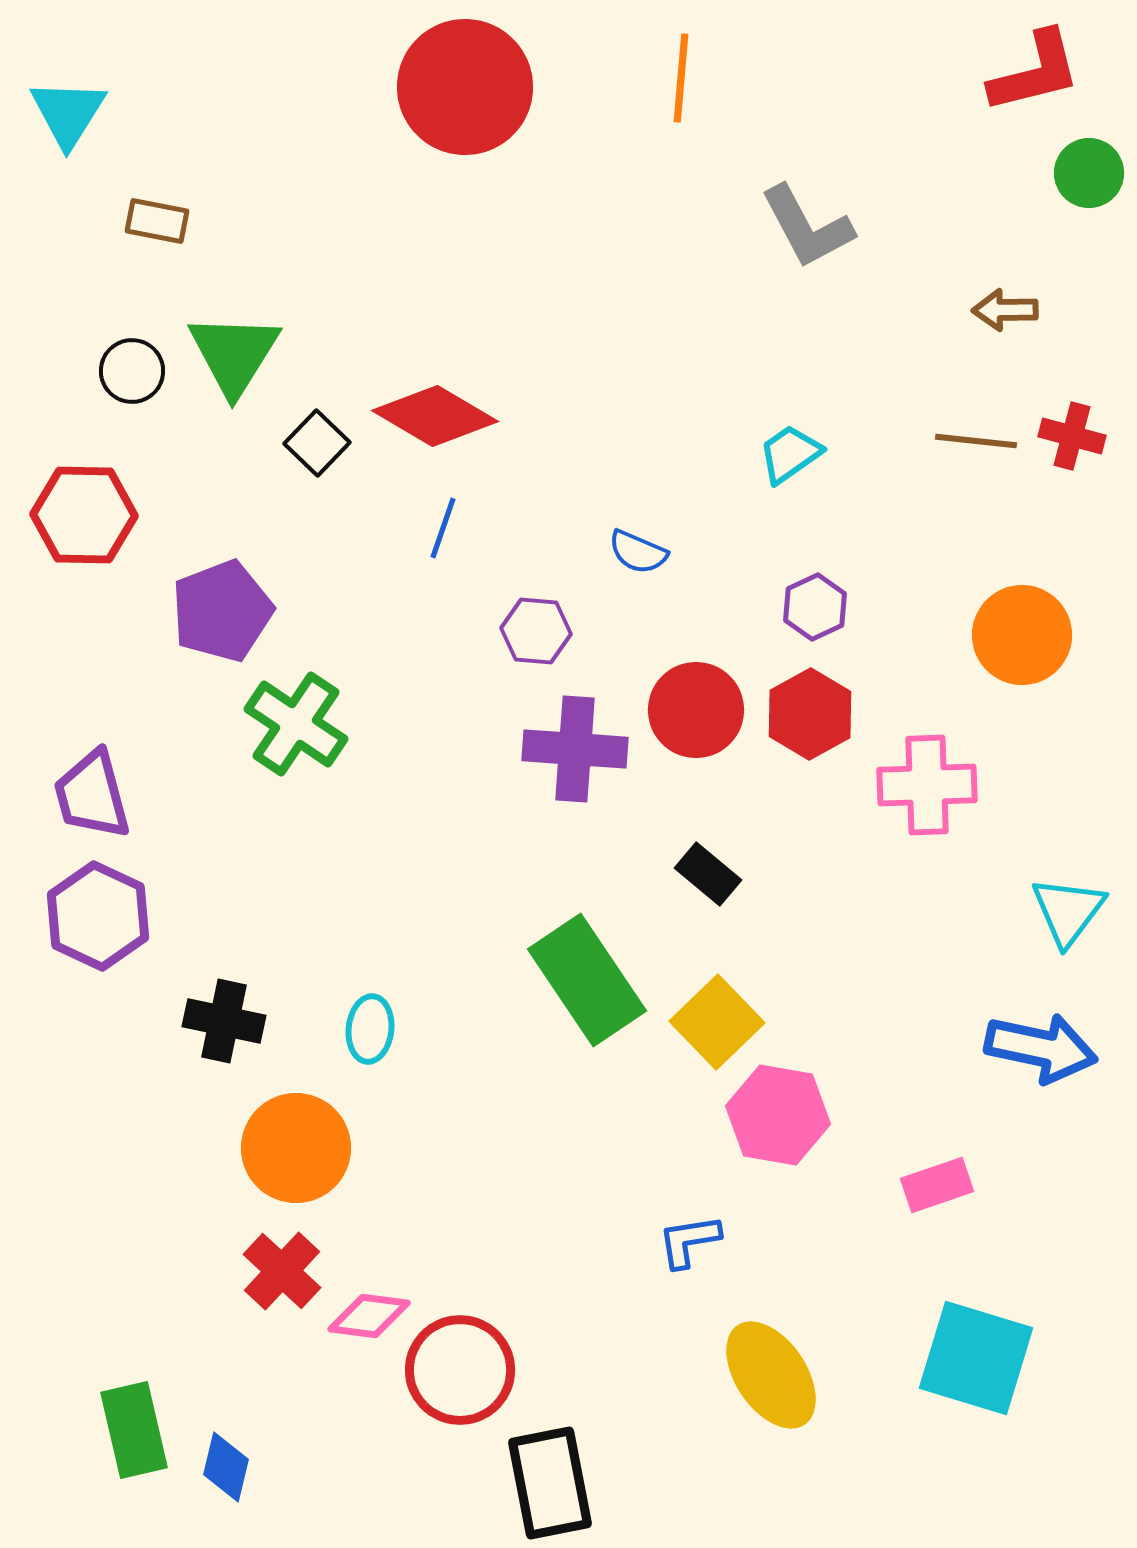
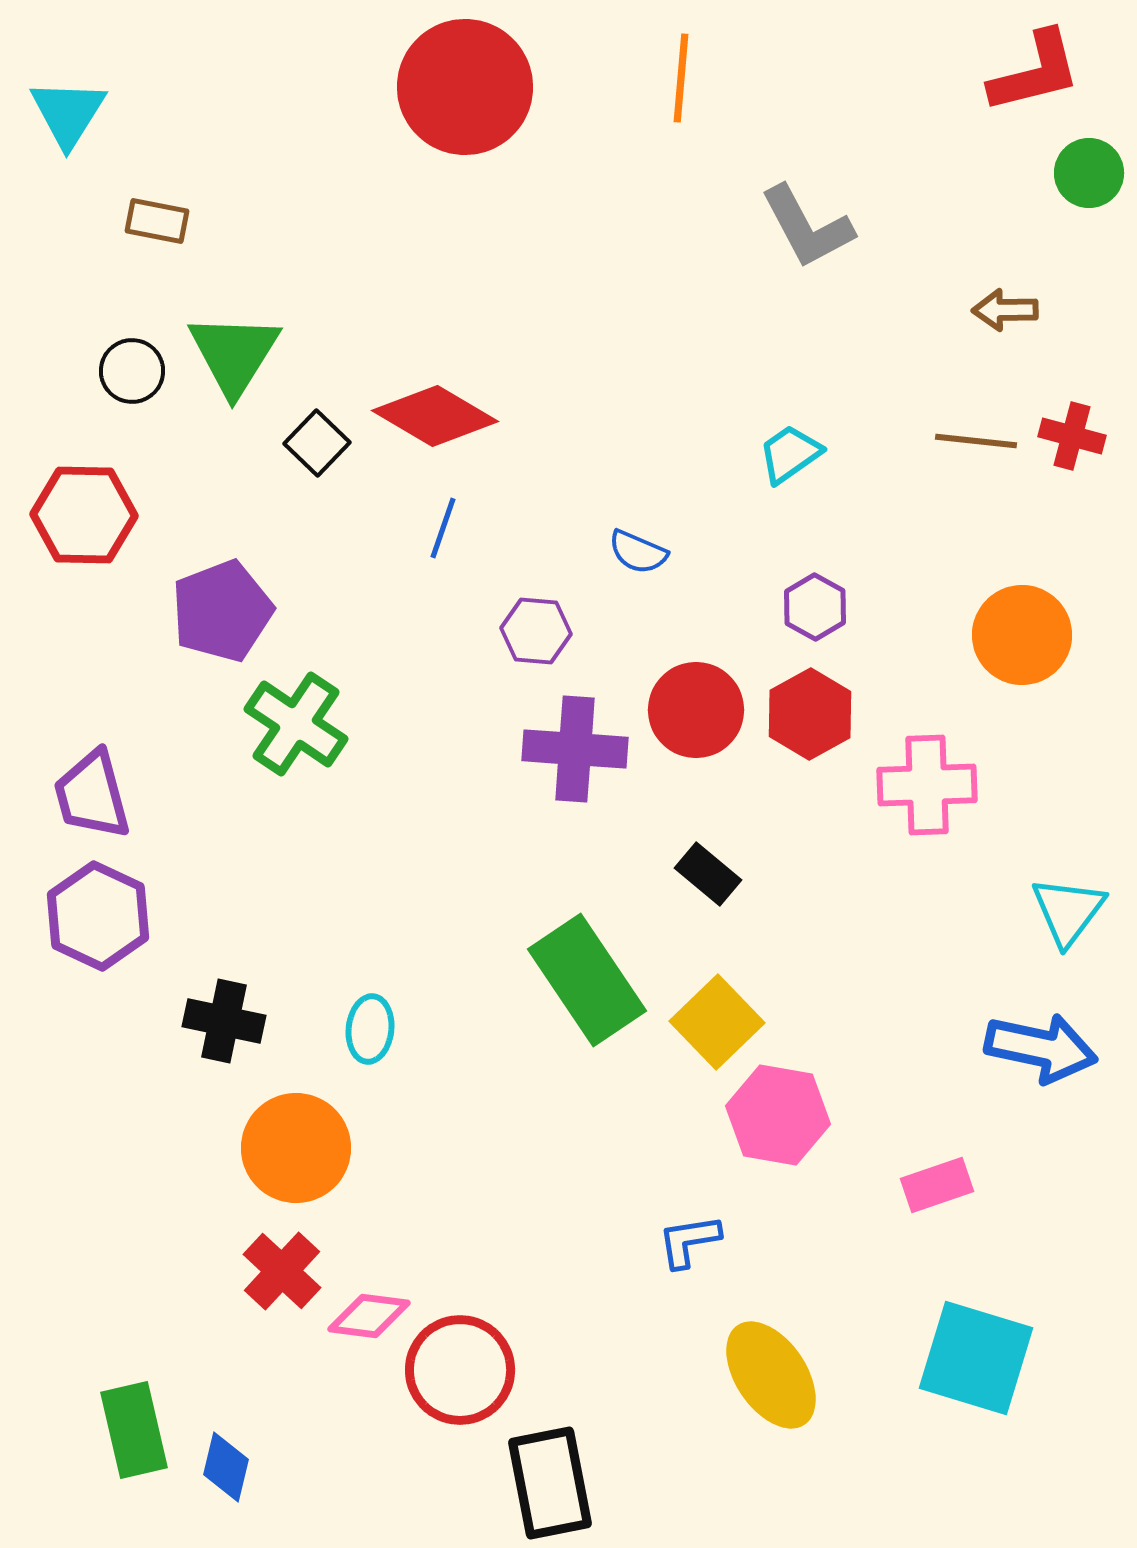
purple hexagon at (815, 607): rotated 6 degrees counterclockwise
